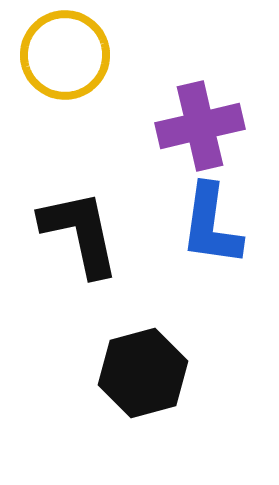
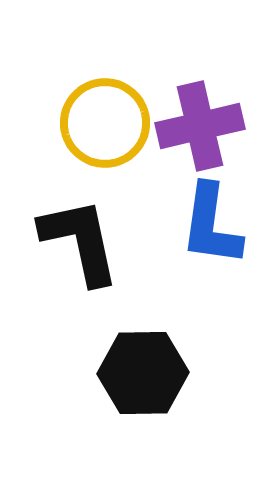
yellow circle: moved 40 px right, 68 px down
black L-shape: moved 8 px down
black hexagon: rotated 14 degrees clockwise
